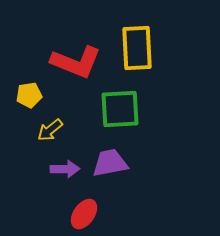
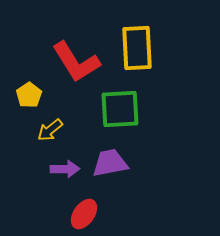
red L-shape: rotated 36 degrees clockwise
yellow pentagon: rotated 25 degrees counterclockwise
